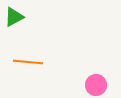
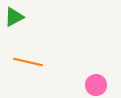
orange line: rotated 8 degrees clockwise
